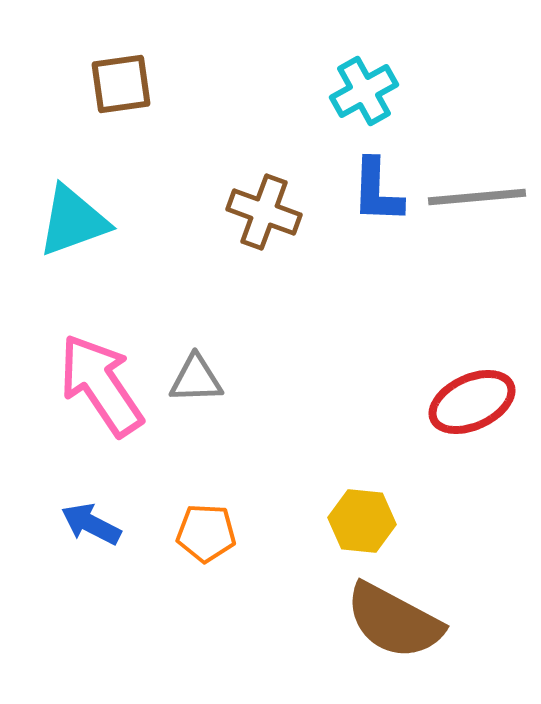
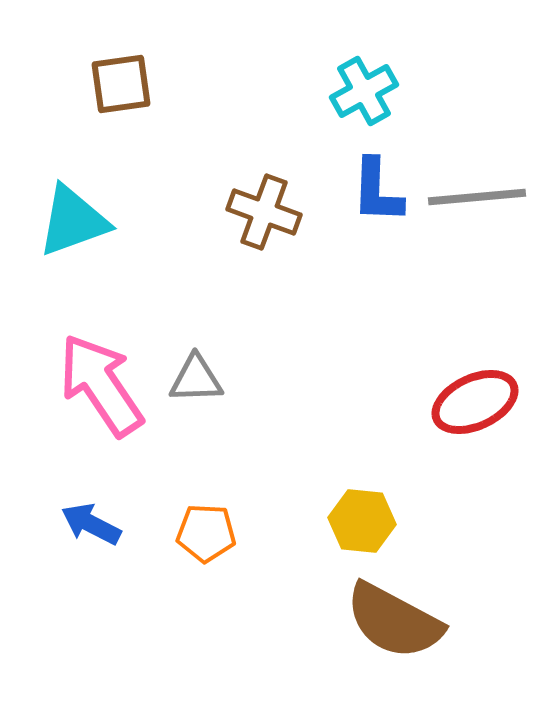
red ellipse: moved 3 px right
